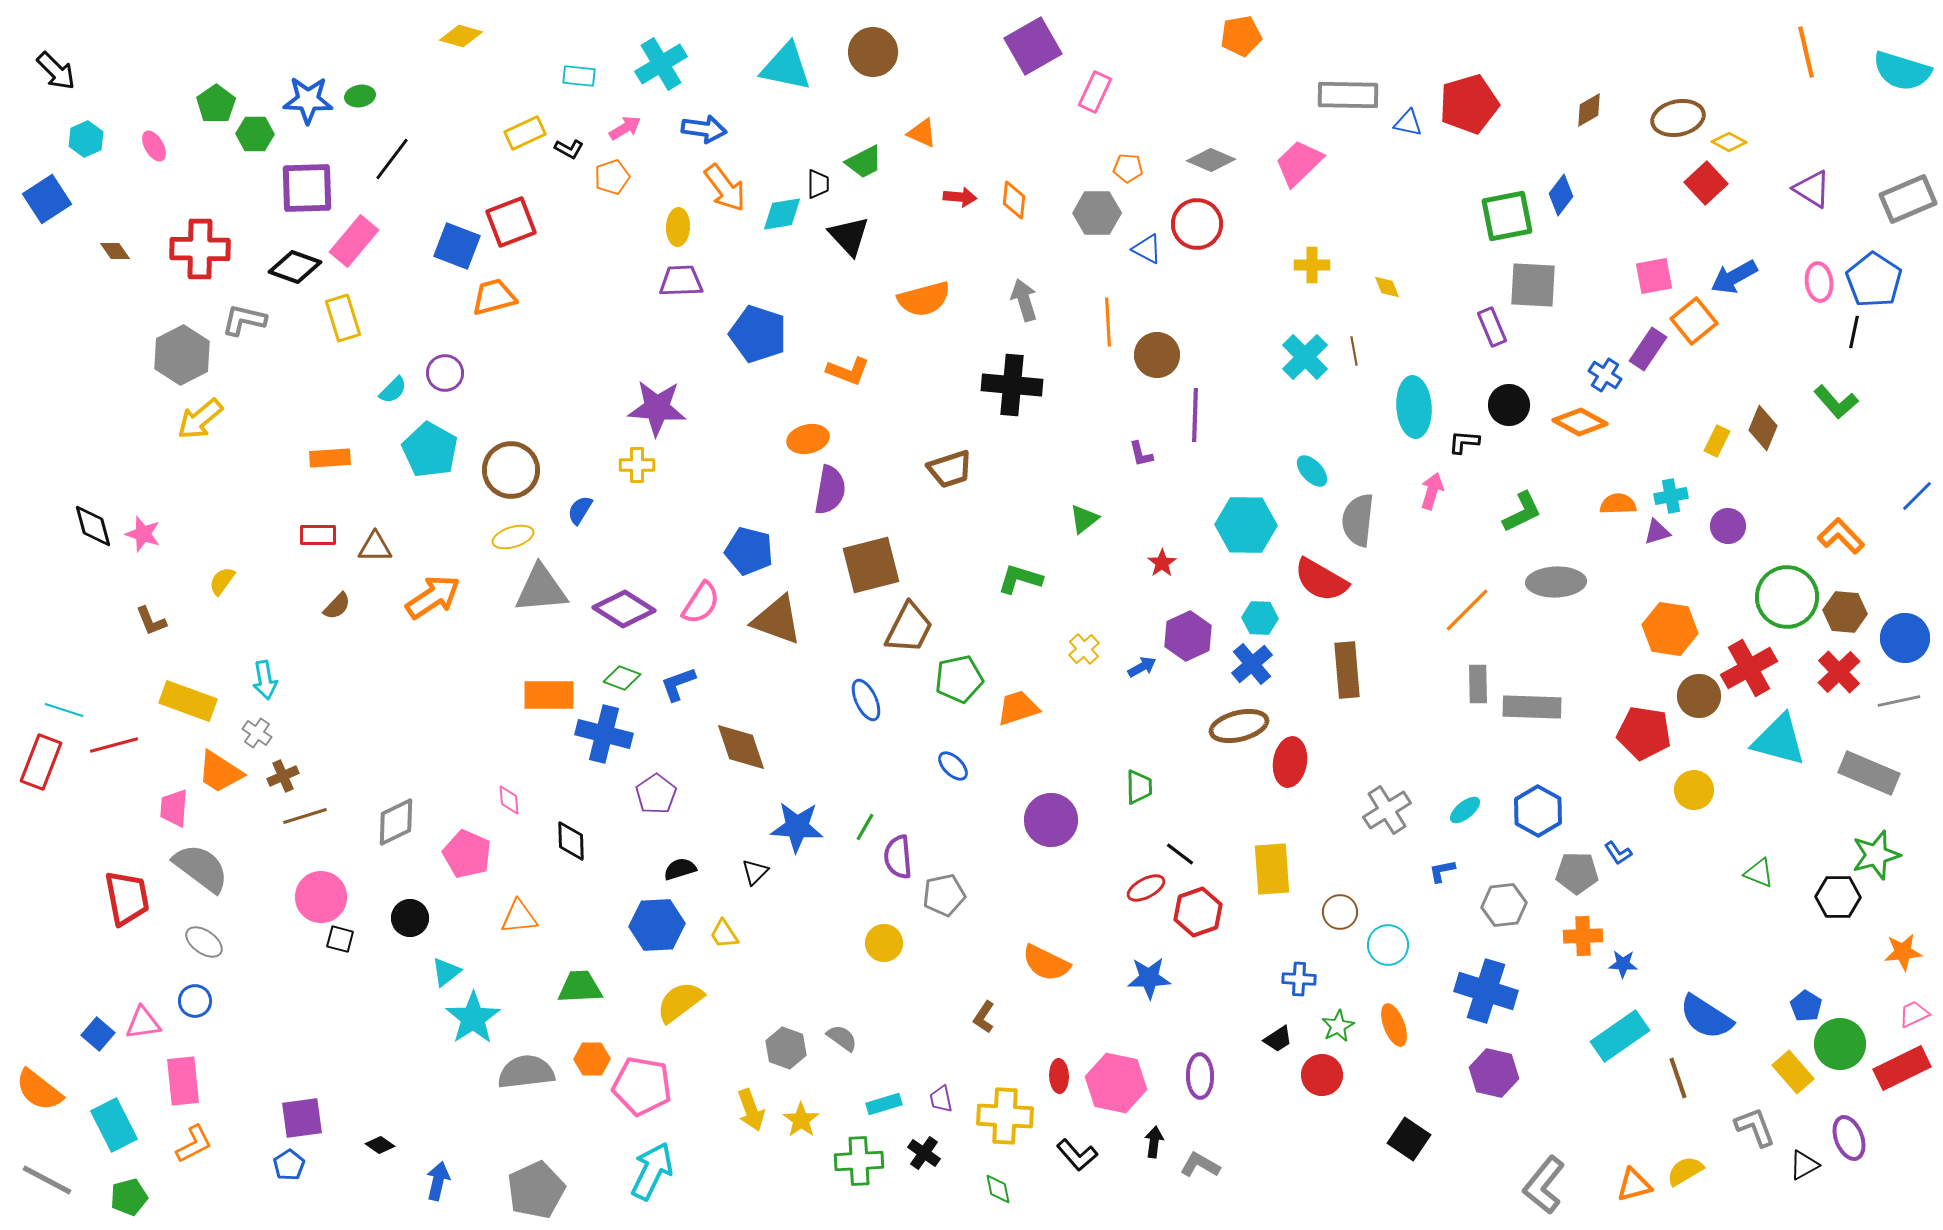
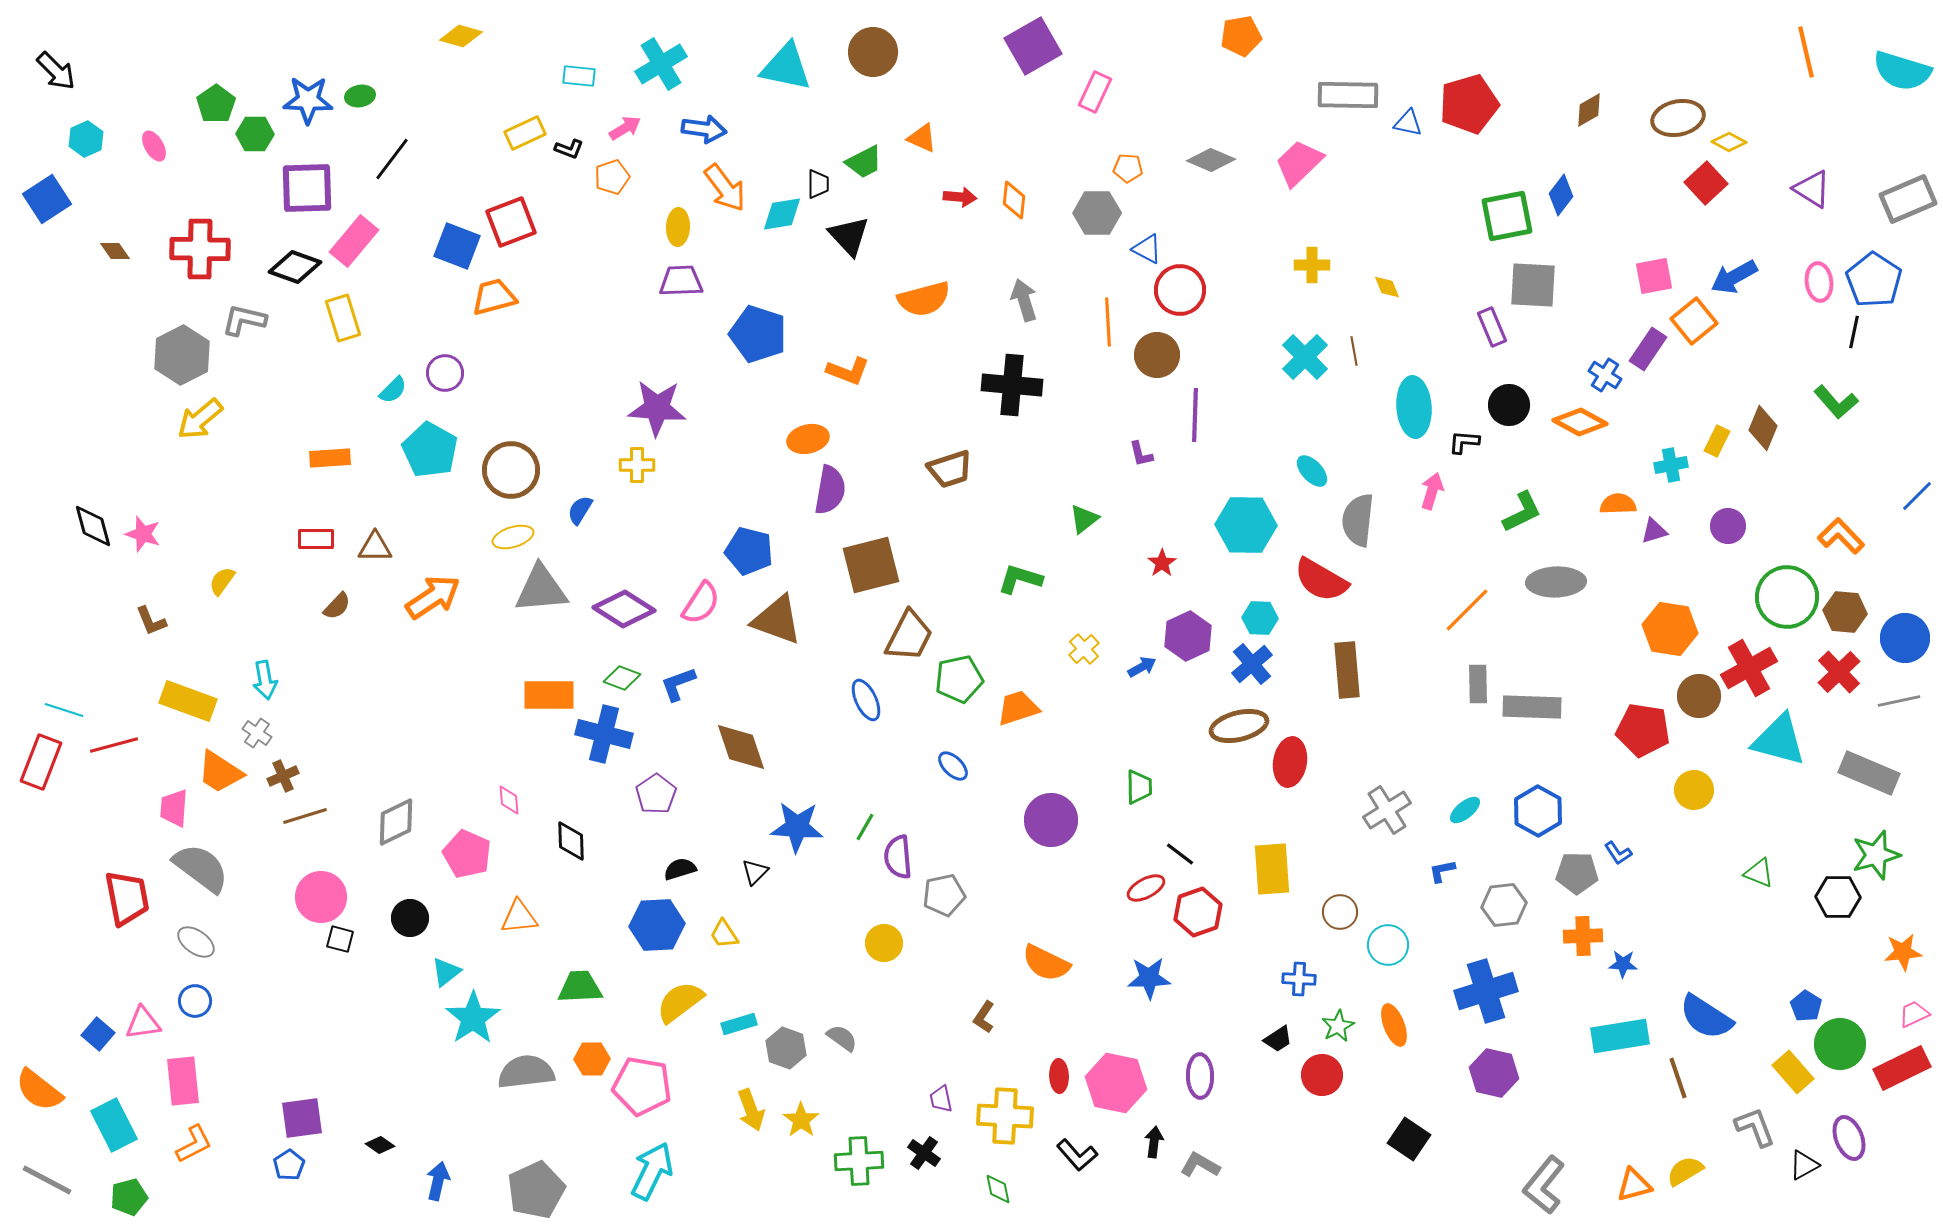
orange triangle at (922, 133): moved 5 px down
black L-shape at (569, 149): rotated 8 degrees counterclockwise
red circle at (1197, 224): moved 17 px left, 66 px down
cyan cross at (1671, 496): moved 31 px up
purple triangle at (1657, 532): moved 3 px left, 1 px up
red rectangle at (318, 535): moved 2 px left, 4 px down
brown trapezoid at (909, 628): moved 8 px down
red pentagon at (1644, 733): moved 1 px left, 3 px up
gray ellipse at (204, 942): moved 8 px left
blue cross at (1486, 991): rotated 34 degrees counterclockwise
cyan rectangle at (1620, 1036): rotated 26 degrees clockwise
cyan rectangle at (884, 1104): moved 145 px left, 80 px up
